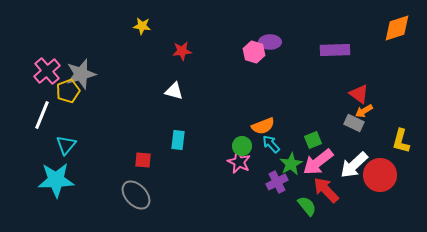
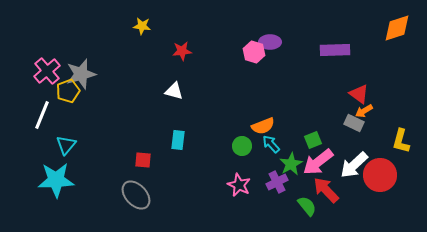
pink star: moved 23 px down
